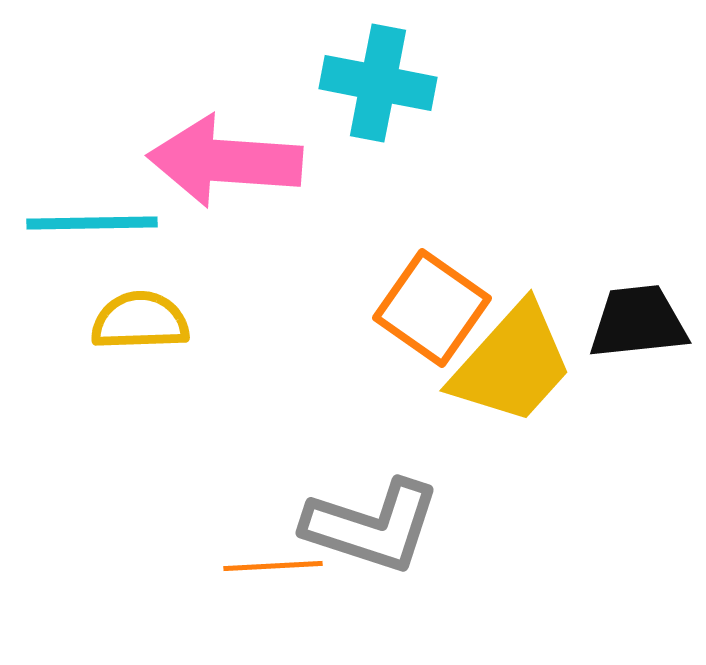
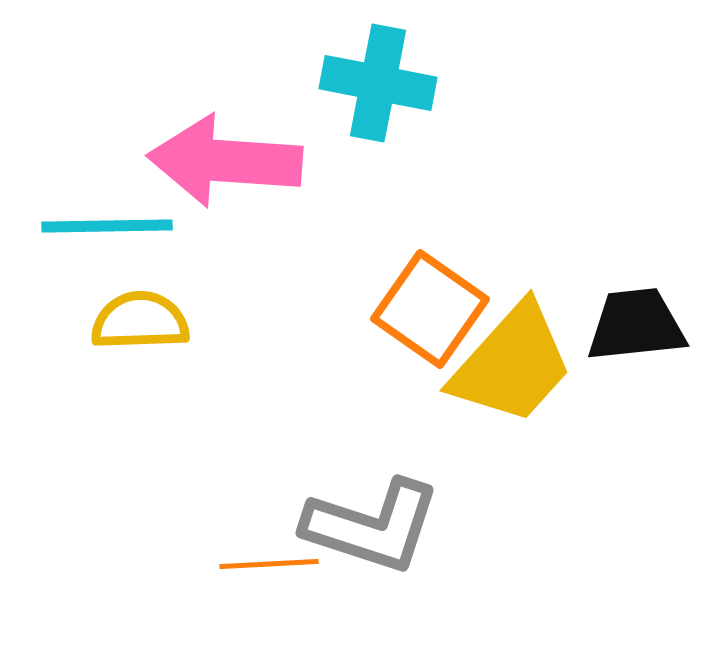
cyan line: moved 15 px right, 3 px down
orange square: moved 2 px left, 1 px down
black trapezoid: moved 2 px left, 3 px down
orange line: moved 4 px left, 2 px up
